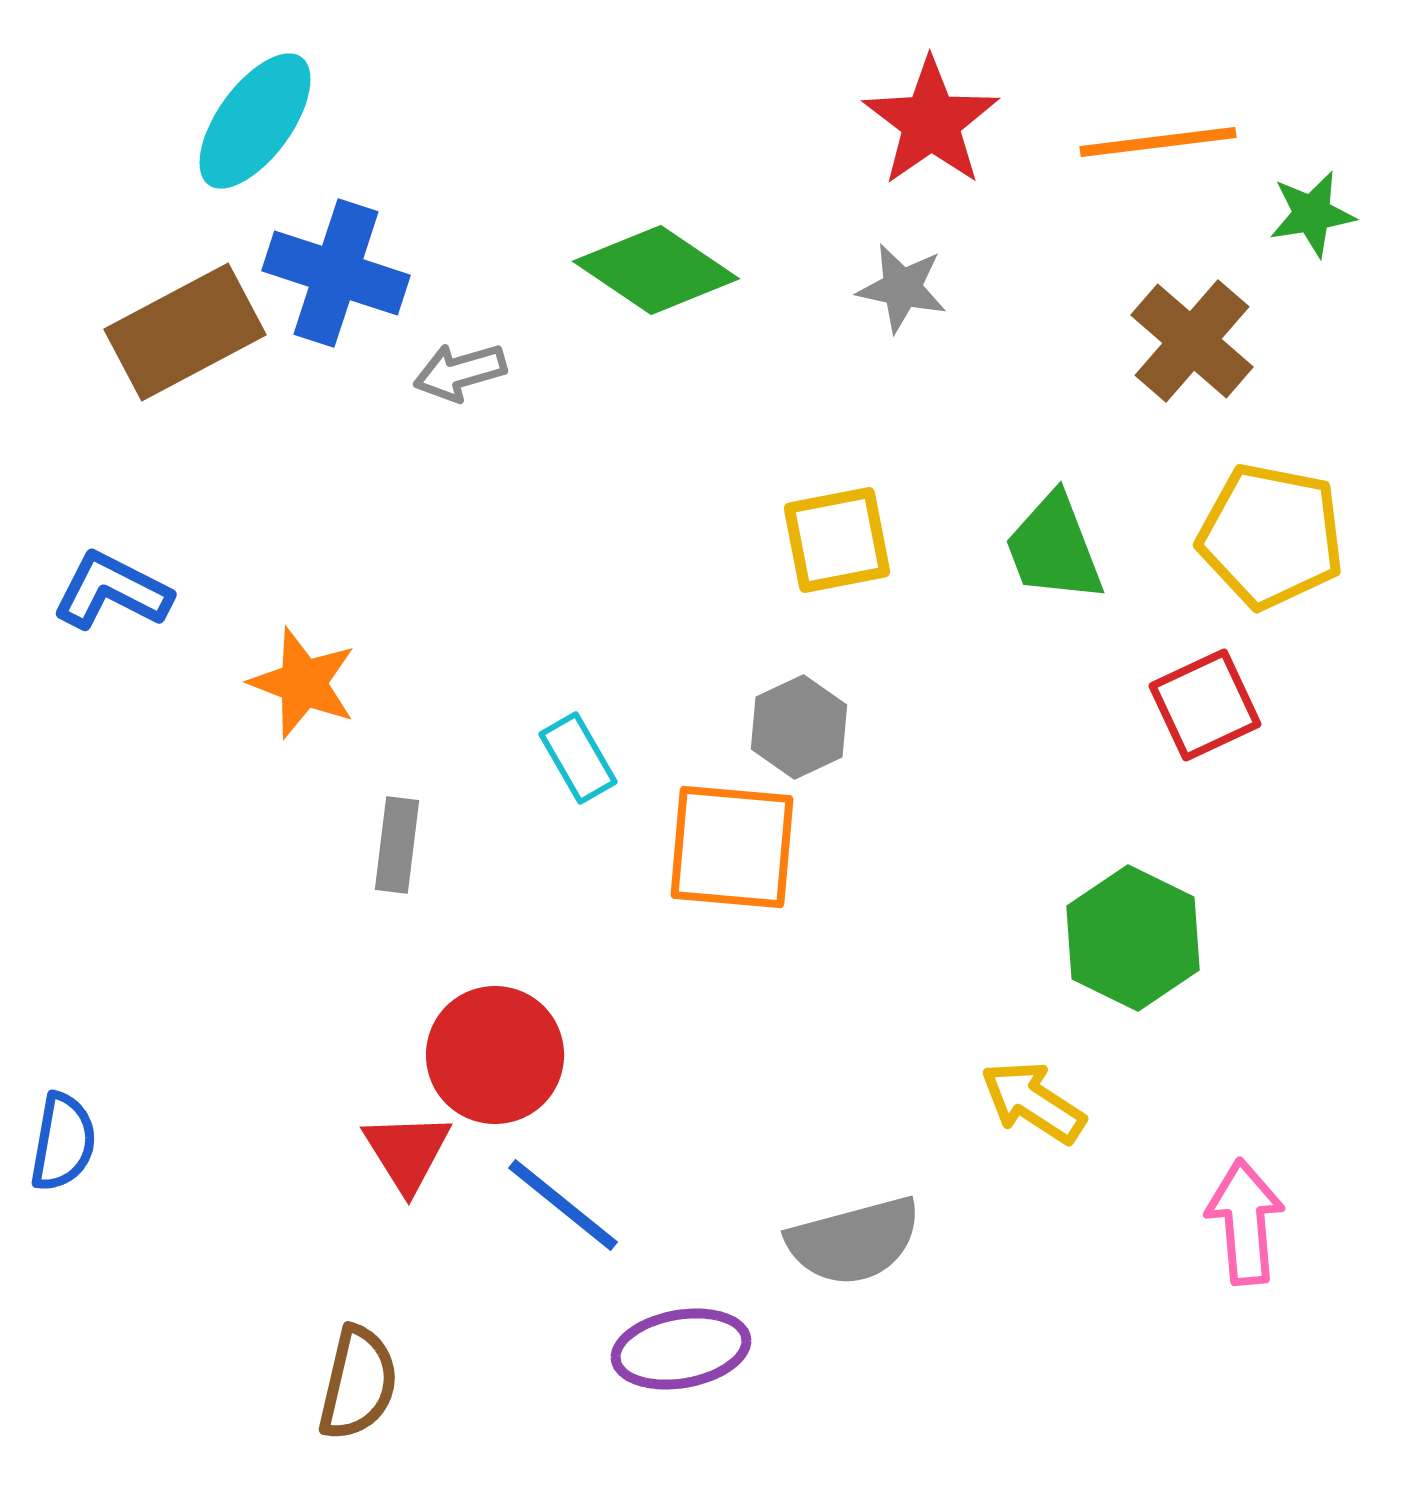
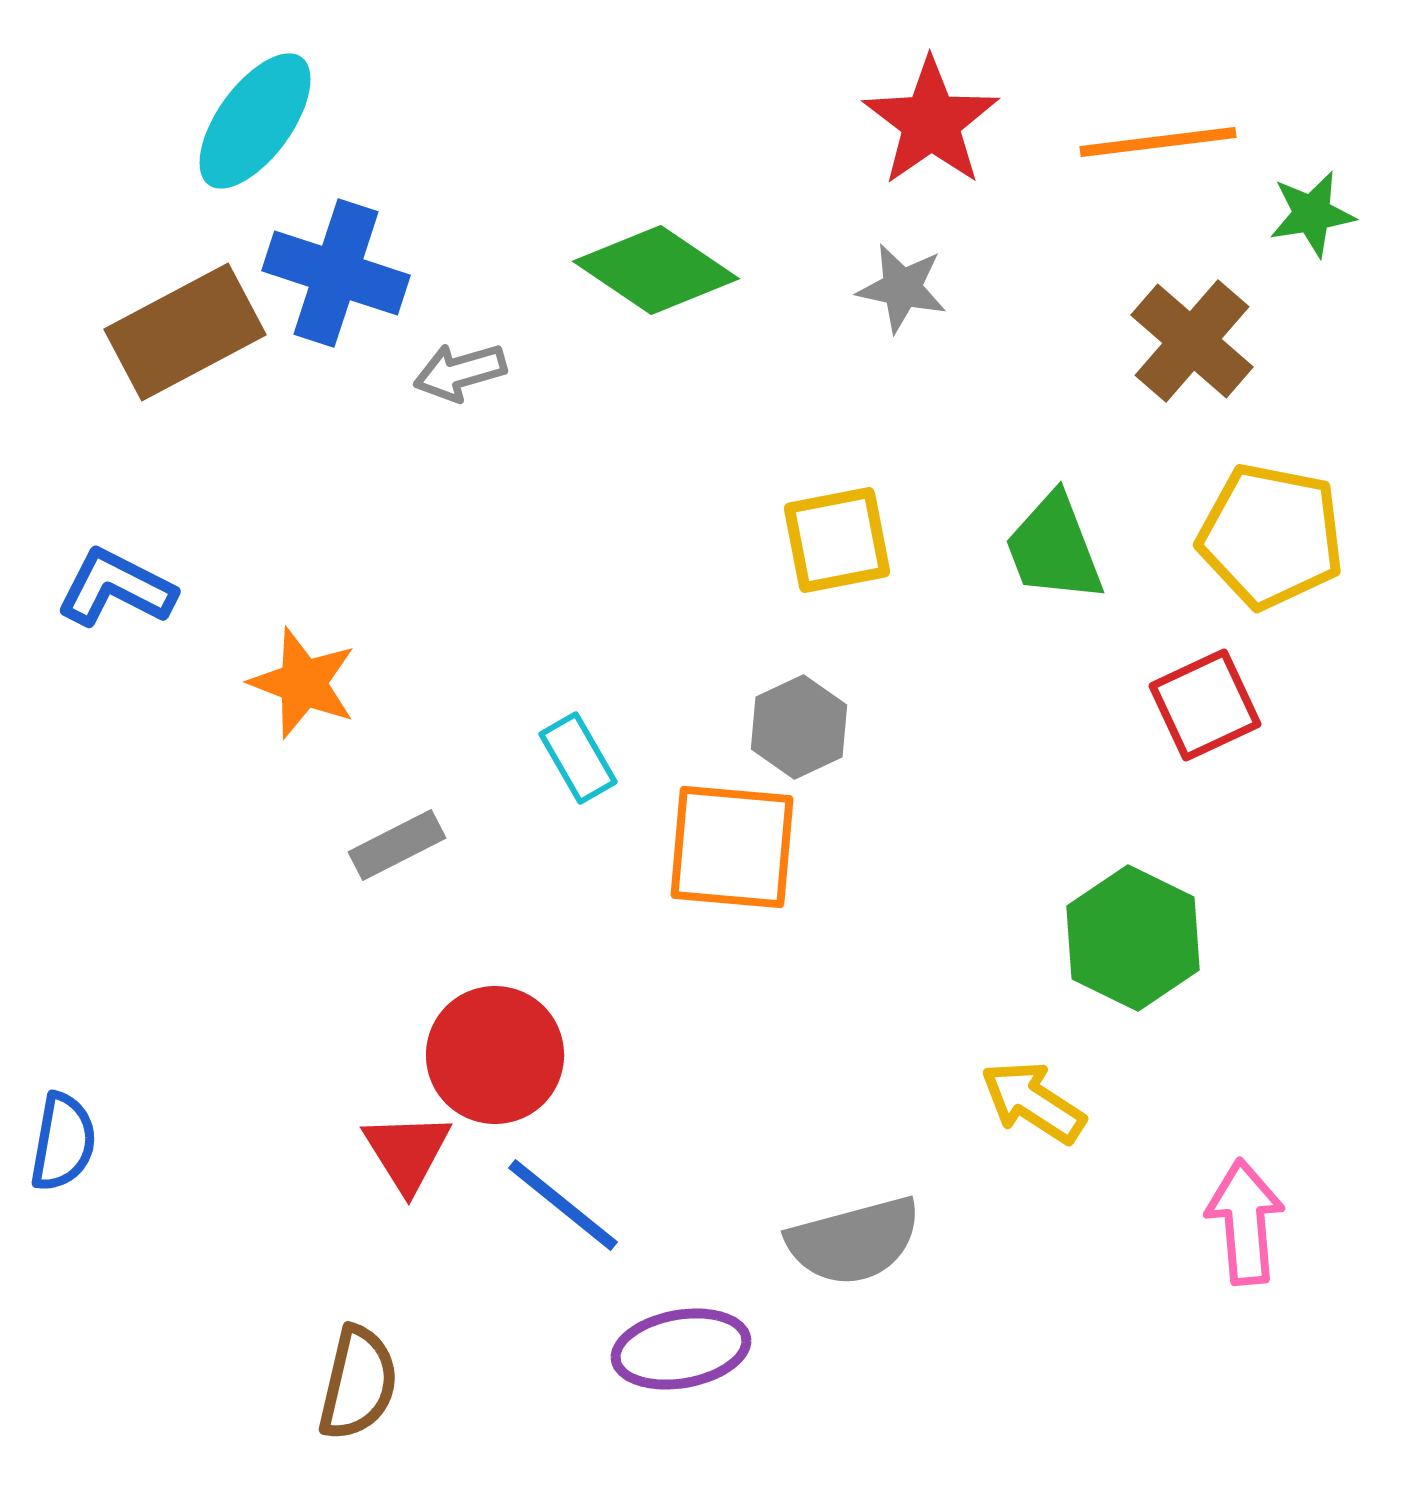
blue L-shape: moved 4 px right, 3 px up
gray rectangle: rotated 56 degrees clockwise
